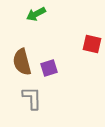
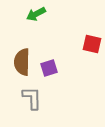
brown semicircle: rotated 16 degrees clockwise
